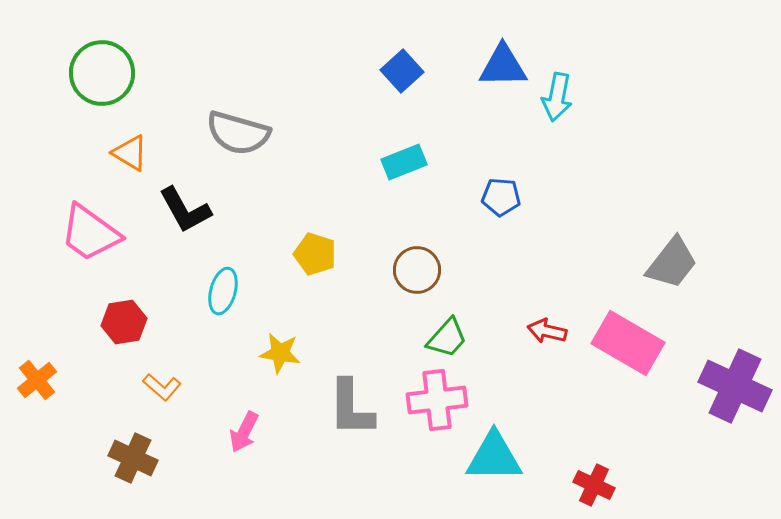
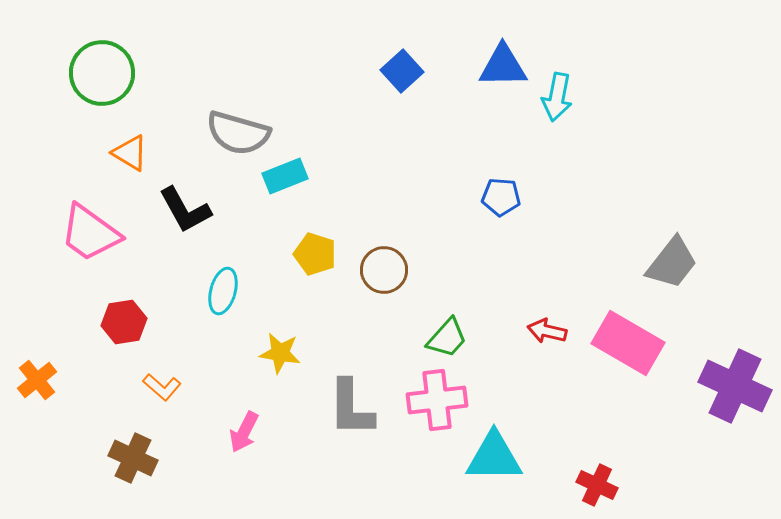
cyan rectangle: moved 119 px left, 14 px down
brown circle: moved 33 px left
red cross: moved 3 px right
